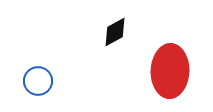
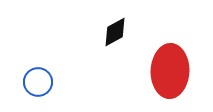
blue circle: moved 1 px down
